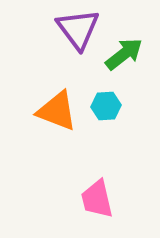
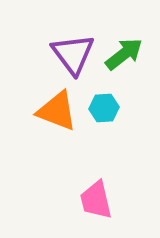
purple triangle: moved 5 px left, 25 px down
cyan hexagon: moved 2 px left, 2 px down
pink trapezoid: moved 1 px left, 1 px down
